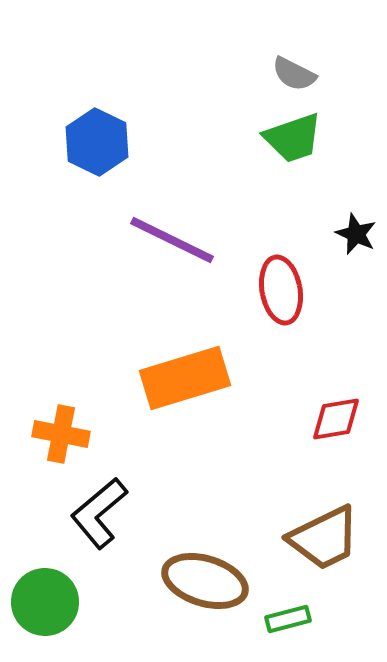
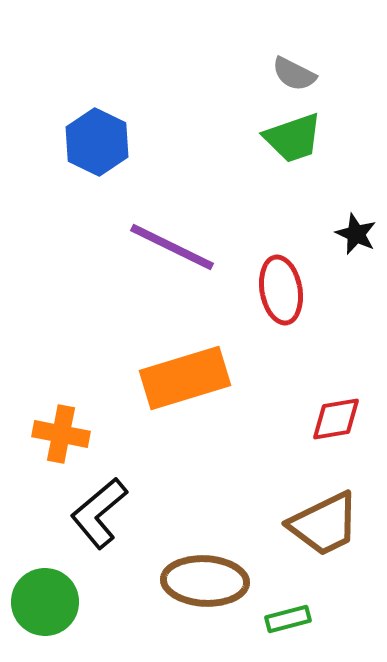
purple line: moved 7 px down
brown trapezoid: moved 14 px up
brown ellipse: rotated 14 degrees counterclockwise
